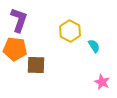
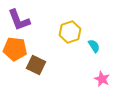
purple L-shape: rotated 140 degrees clockwise
yellow hexagon: moved 1 px down; rotated 15 degrees clockwise
brown square: rotated 24 degrees clockwise
pink star: moved 3 px up
